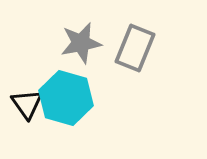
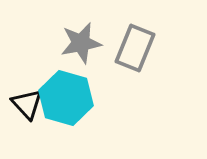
black triangle: rotated 8 degrees counterclockwise
